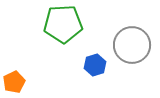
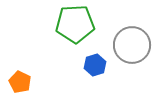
green pentagon: moved 12 px right
orange pentagon: moved 6 px right; rotated 20 degrees counterclockwise
